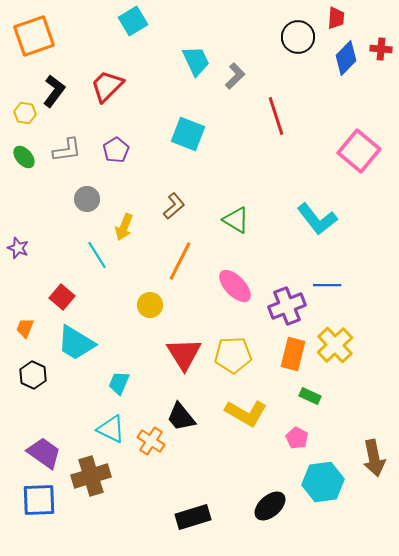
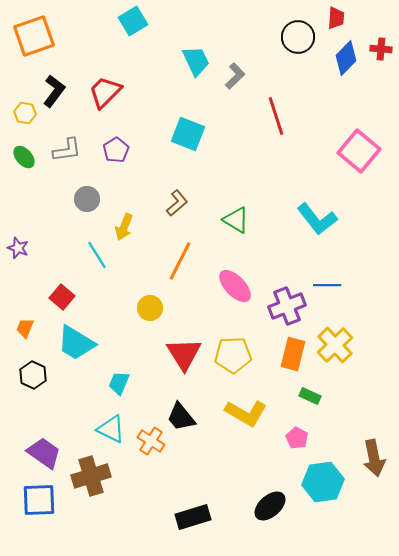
red trapezoid at (107, 86): moved 2 px left, 6 px down
brown L-shape at (174, 206): moved 3 px right, 3 px up
yellow circle at (150, 305): moved 3 px down
